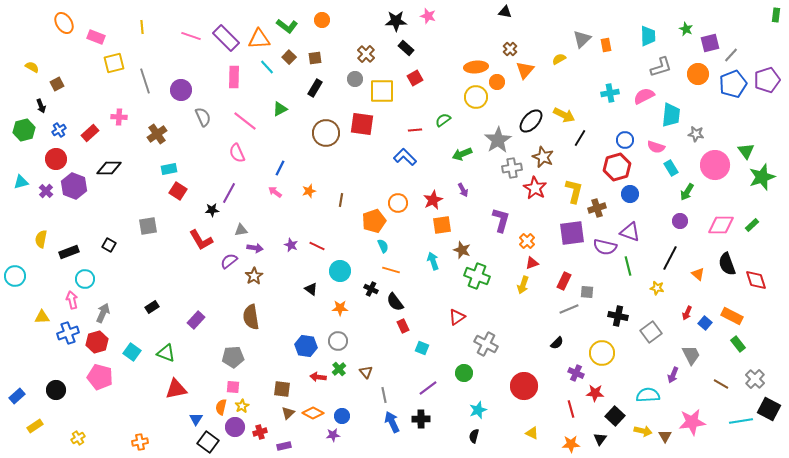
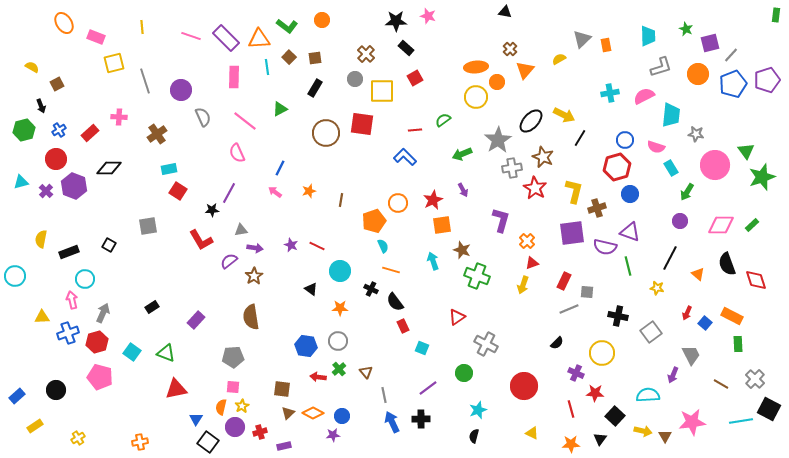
cyan line at (267, 67): rotated 35 degrees clockwise
green rectangle at (738, 344): rotated 35 degrees clockwise
